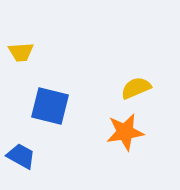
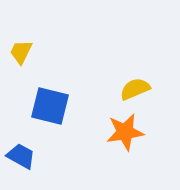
yellow trapezoid: rotated 120 degrees clockwise
yellow semicircle: moved 1 px left, 1 px down
